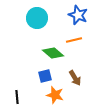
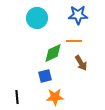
blue star: rotated 24 degrees counterclockwise
orange line: moved 1 px down; rotated 14 degrees clockwise
green diamond: rotated 65 degrees counterclockwise
brown arrow: moved 6 px right, 15 px up
orange star: moved 2 px down; rotated 18 degrees counterclockwise
